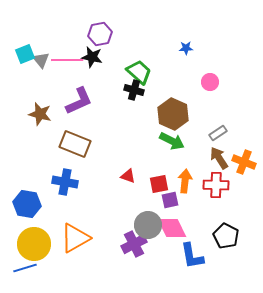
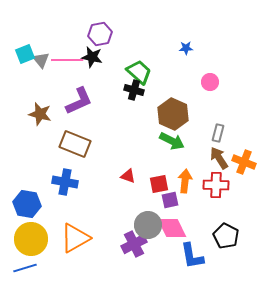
gray rectangle: rotated 42 degrees counterclockwise
yellow circle: moved 3 px left, 5 px up
